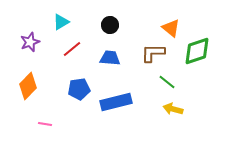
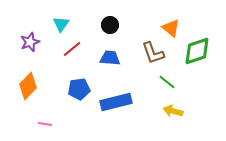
cyan triangle: moved 2 px down; rotated 24 degrees counterclockwise
brown L-shape: rotated 110 degrees counterclockwise
yellow arrow: moved 2 px down
